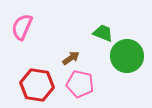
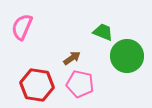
green trapezoid: moved 1 px up
brown arrow: moved 1 px right
